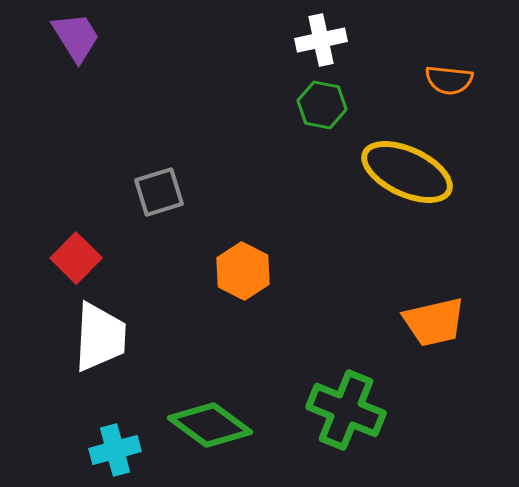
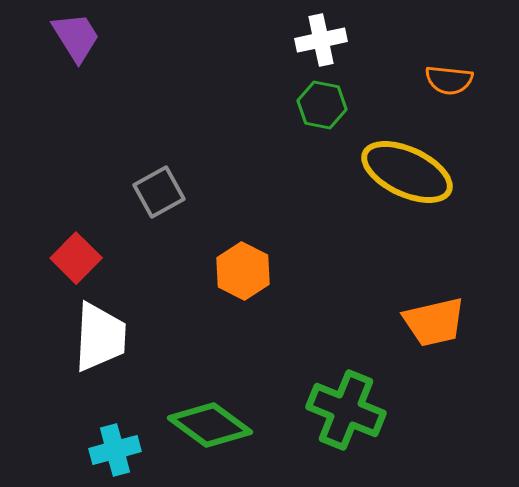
gray square: rotated 12 degrees counterclockwise
